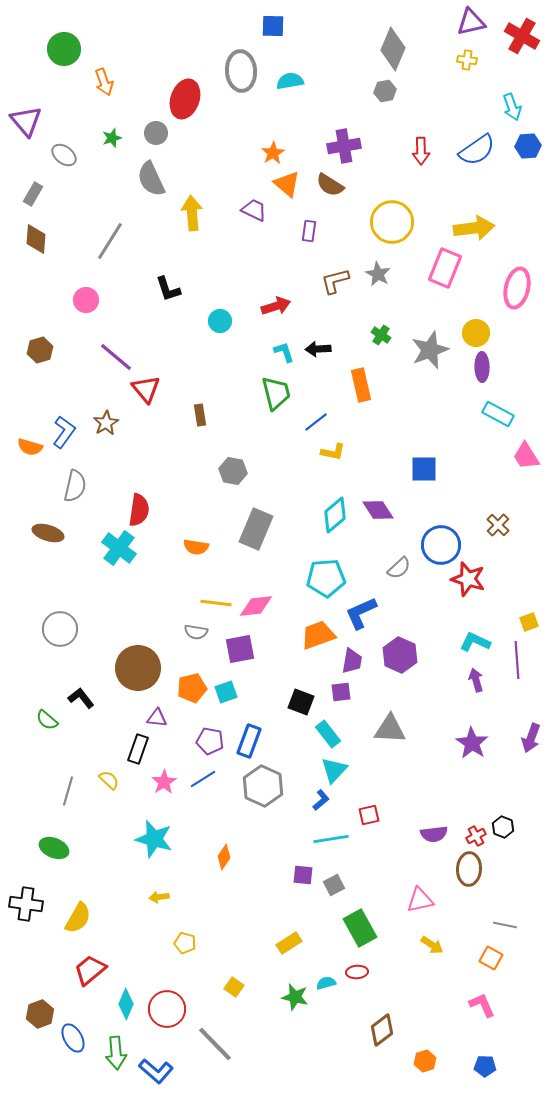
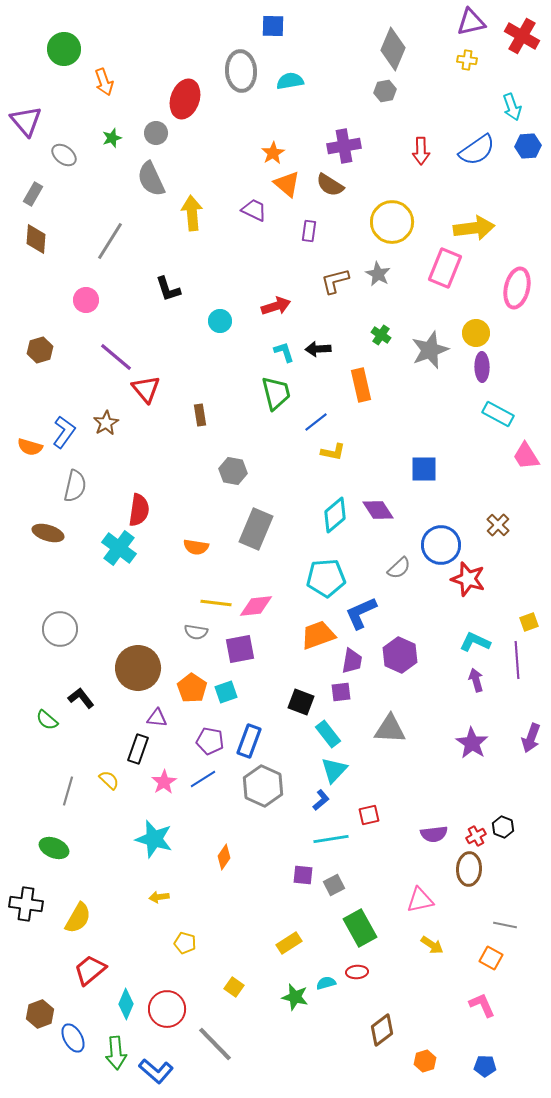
orange pentagon at (192, 688): rotated 24 degrees counterclockwise
